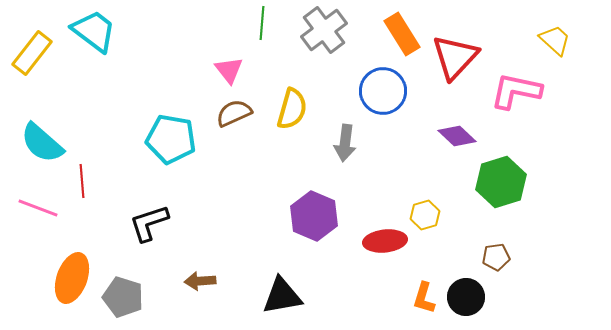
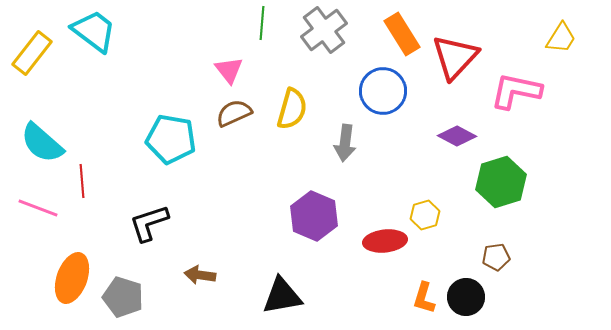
yellow trapezoid: moved 6 px right, 2 px up; rotated 80 degrees clockwise
purple diamond: rotated 15 degrees counterclockwise
brown arrow: moved 6 px up; rotated 12 degrees clockwise
